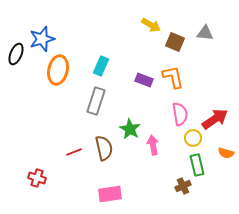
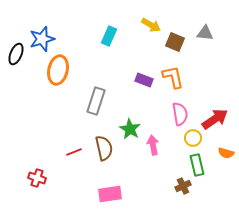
cyan rectangle: moved 8 px right, 30 px up
